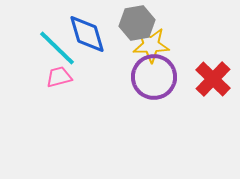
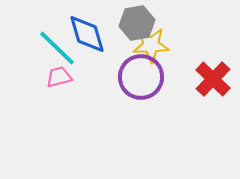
purple circle: moved 13 px left
